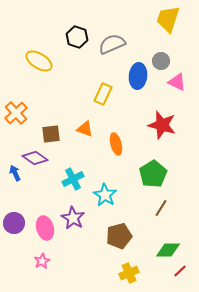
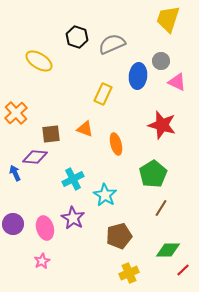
purple diamond: moved 1 px up; rotated 30 degrees counterclockwise
purple circle: moved 1 px left, 1 px down
red line: moved 3 px right, 1 px up
